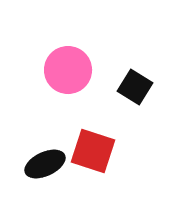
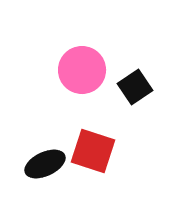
pink circle: moved 14 px right
black square: rotated 24 degrees clockwise
